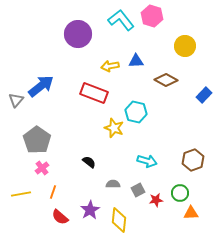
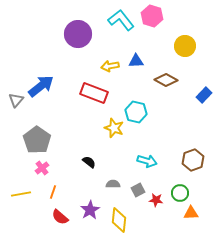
red star: rotated 16 degrees clockwise
